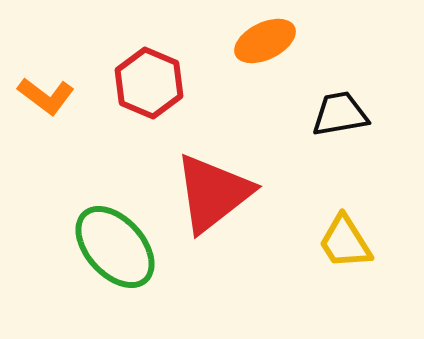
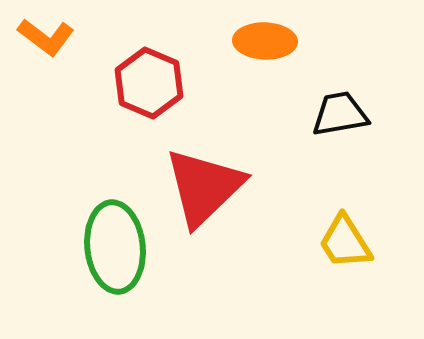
orange ellipse: rotated 28 degrees clockwise
orange L-shape: moved 59 px up
red triangle: moved 9 px left, 6 px up; rotated 6 degrees counterclockwise
green ellipse: rotated 36 degrees clockwise
